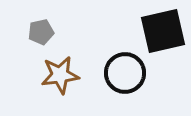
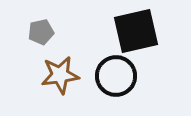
black square: moved 27 px left
black circle: moved 9 px left, 3 px down
